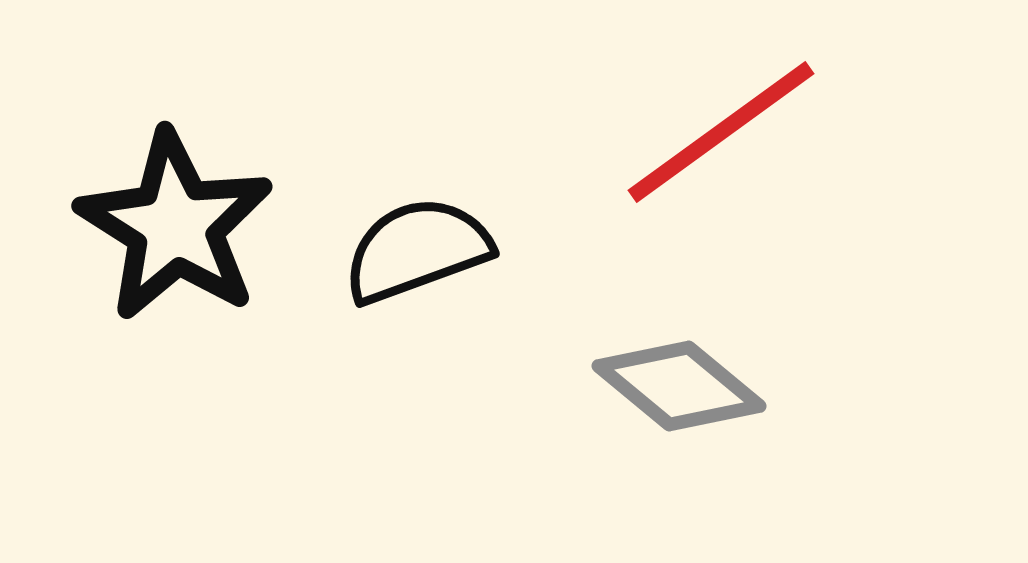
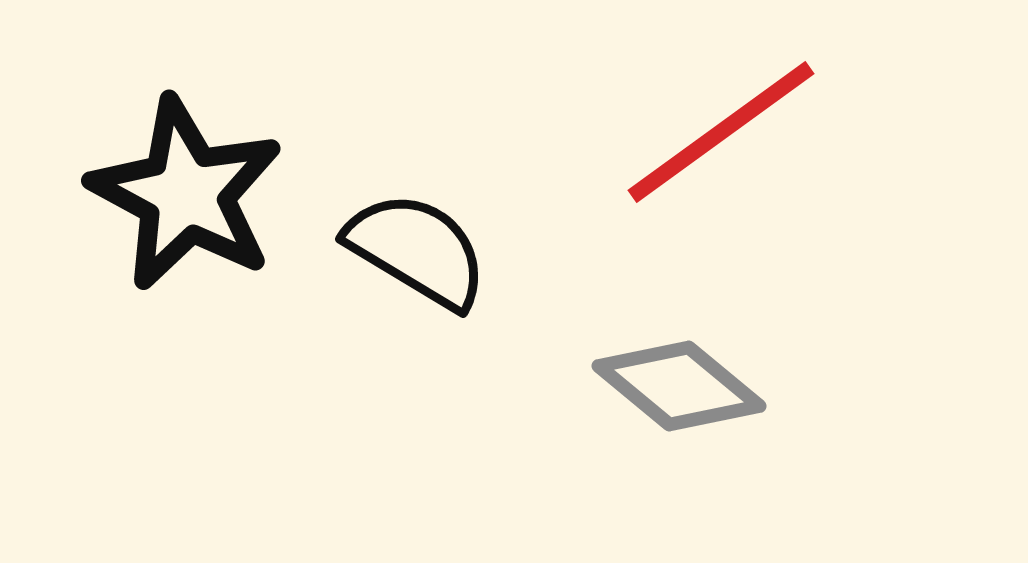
black star: moved 11 px right, 32 px up; rotated 4 degrees counterclockwise
black semicircle: rotated 51 degrees clockwise
